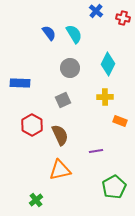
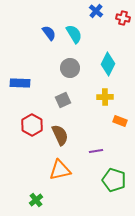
green pentagon: moved 7 px up; rotated 25 degrees counterclockwise
